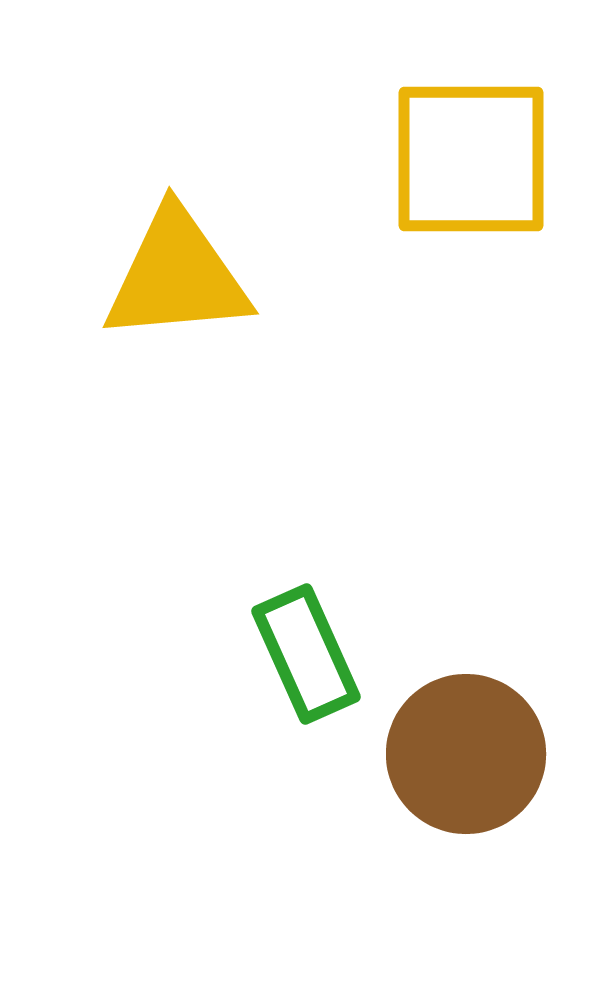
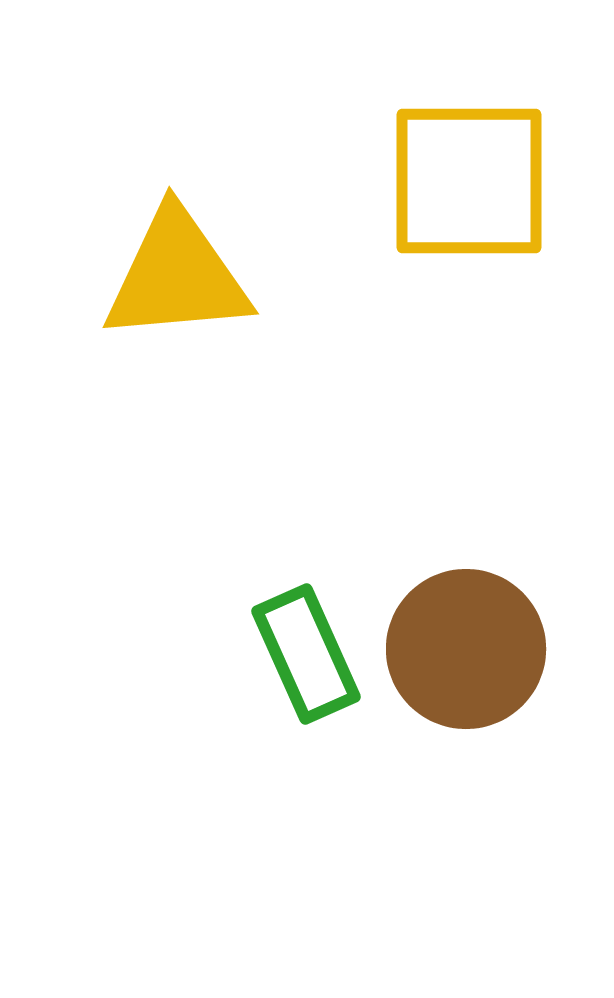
yellow square: moved 2 px left, 22 px down
brown circle: moved 105 px up
